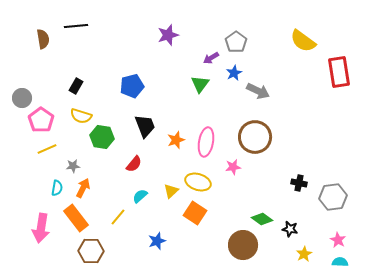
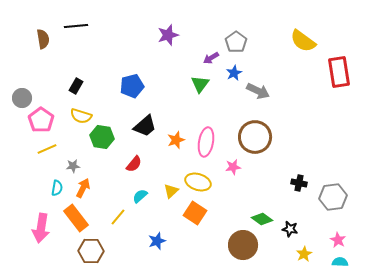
black trapezoid at (145, 126): rotated 70 degrees clockwise
